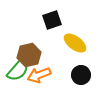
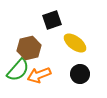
brown hexagon: moved 7 px up
black circle: moved 1 px left, 1 px up
